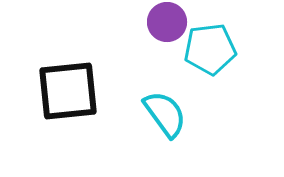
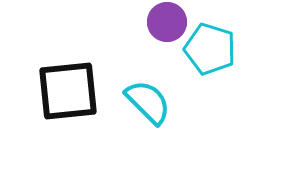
cyan pentagon: rotated 24 degrees clockwise
cyan semicircle: moved 17 px left, 12 px up; rotated 9 degrees counterclockwise
